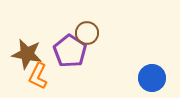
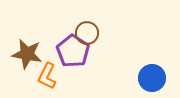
purple pentagon: moved 3 px right
orange L-shape: moved 9 px right
